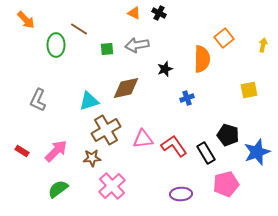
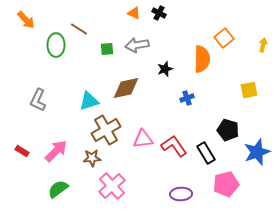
black pentagon: moved 5 px up
